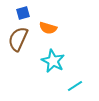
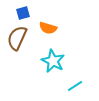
brown semicircle: moved 1 px left, 1 px up
